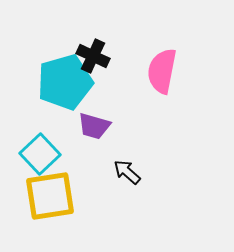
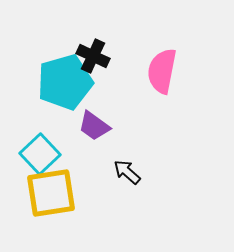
purple trapezoid: rotated 20 degrees clockwise
yellow square: moved 1 px right, 3 px up
